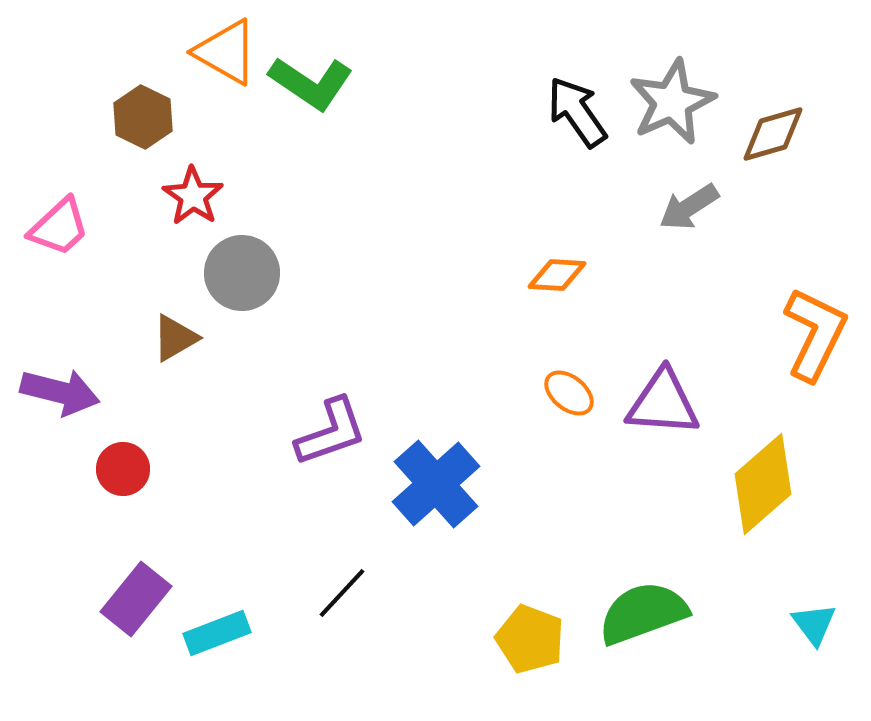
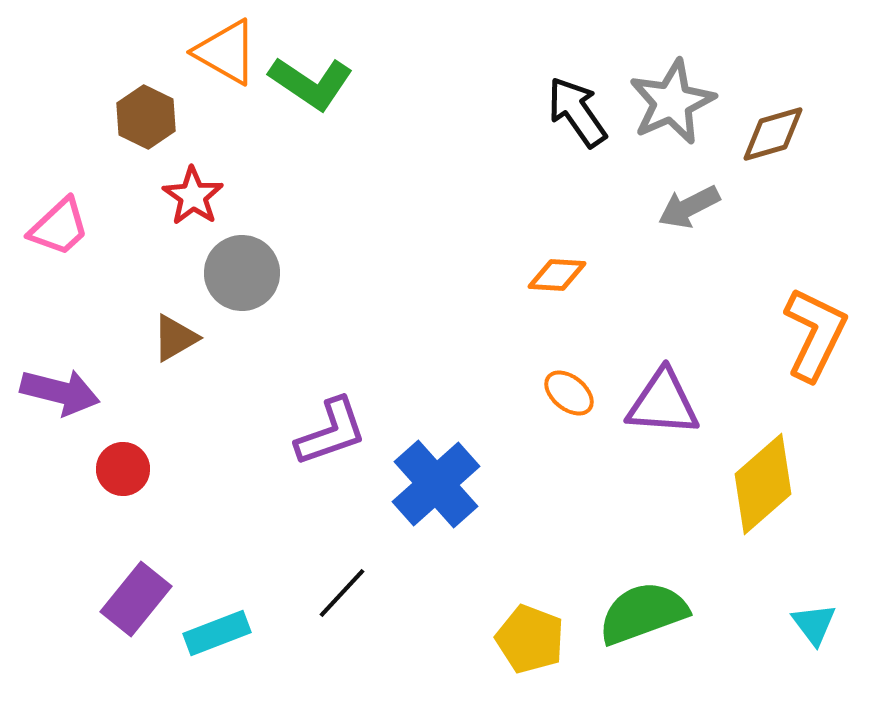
brown hexagon: moved 3 px right
gray arrow: rotated 6 degrees clockwise
